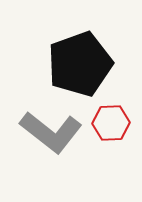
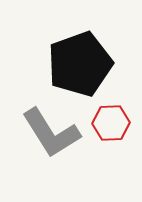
gray L-shape: moved 1 px down; rotated 20 degrees clockwise
